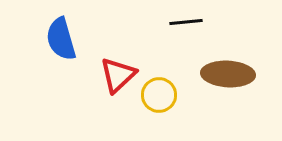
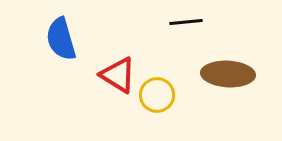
red triangle: rotated 45 degrees counterclockwise
yellow circle: moved 2 px left
